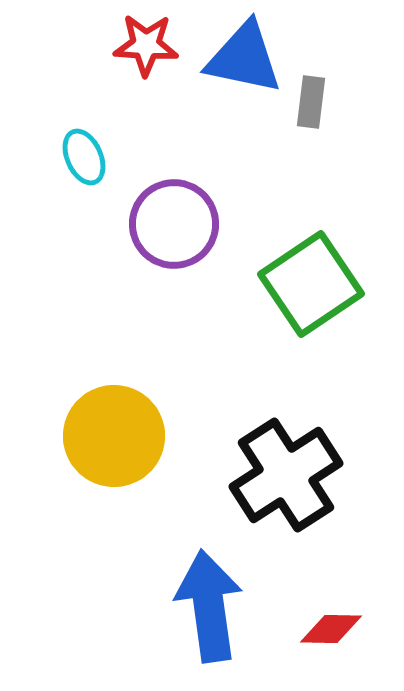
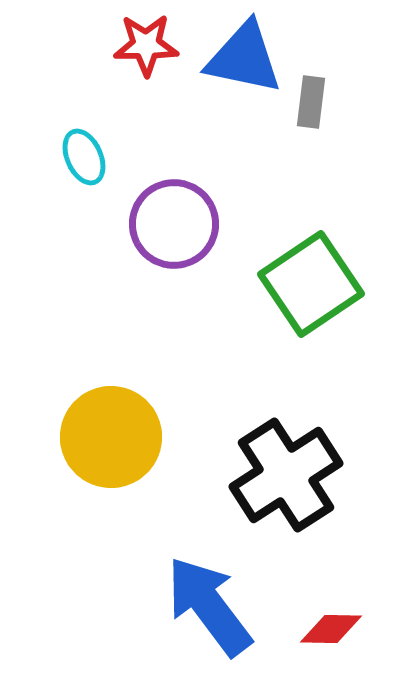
red star: rotated 4 degrees counterclockwise
yellow circle: moved 3 px left, 1 px down
blue arrow: rotated 29 degrees counterclockwise
